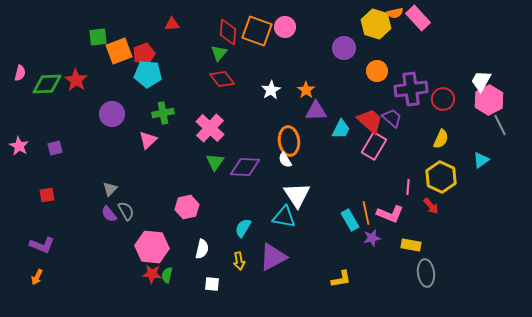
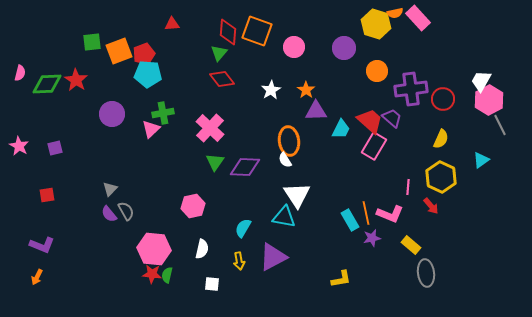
pink circle at (285, 27): moved 9 px right, 20 px down
green square at (98, 37): moved 6 px left, 5 px down
pink triangle at (148, 140): moved 3 px right, 11 px up
pink hexagon at (187, 207): moved 6 px right, 1 px up
yellow rectangle at (411, 245): rotated 30 degrees clockwise
pink hexagon at (152, 247): moved 2 px right, 2 px down
